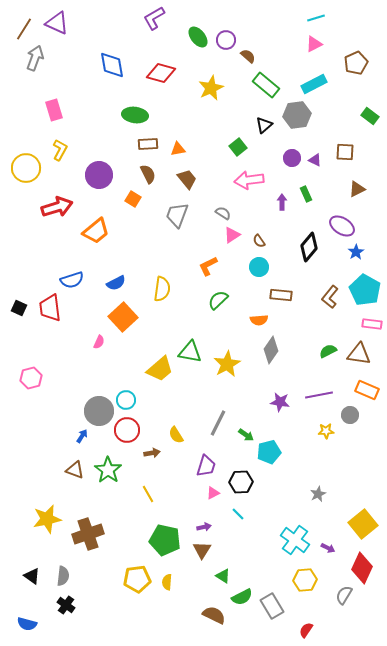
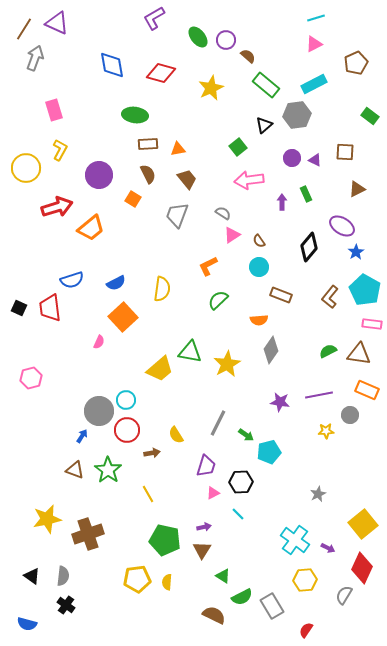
orange trapezoid at (96, 231): moved 5 px left, 3 px up
brown rectangle at (281, 295): rotated 15 degrees clockwise
